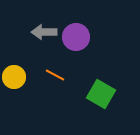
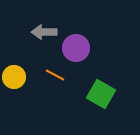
purple circle: moved 11 px down
